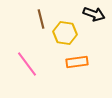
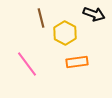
brown line: moved 1 px up
yellow hexagon: rotated 20 degrees clockwise
